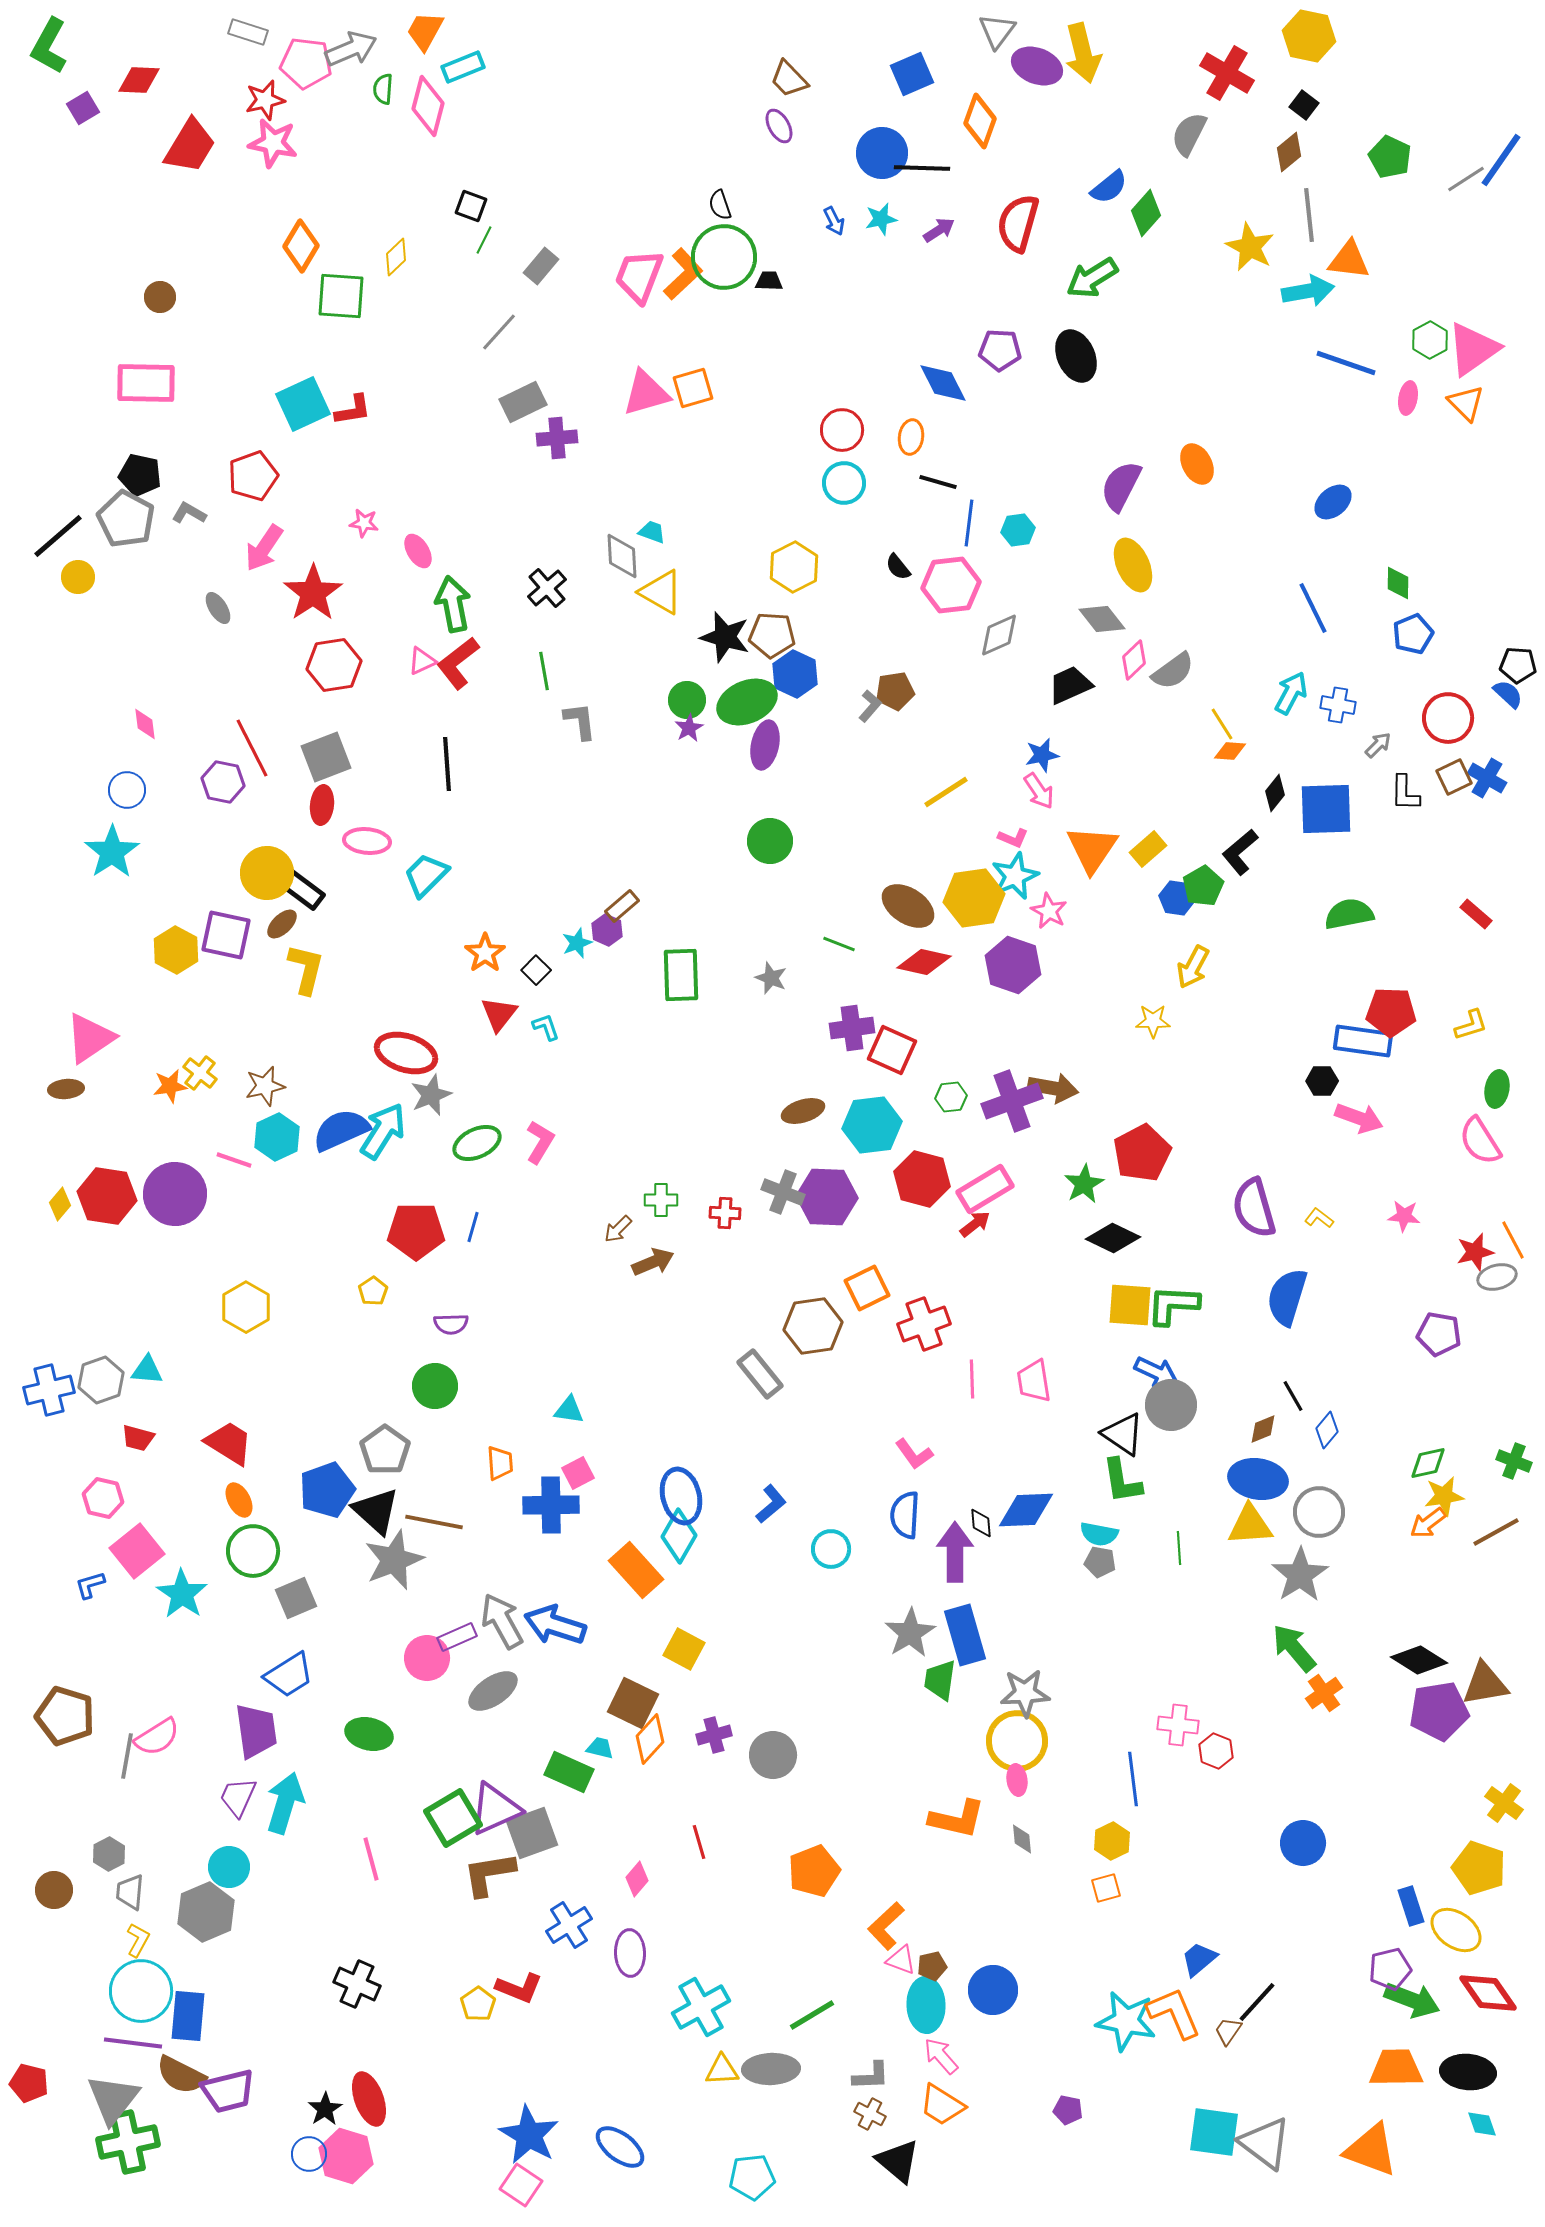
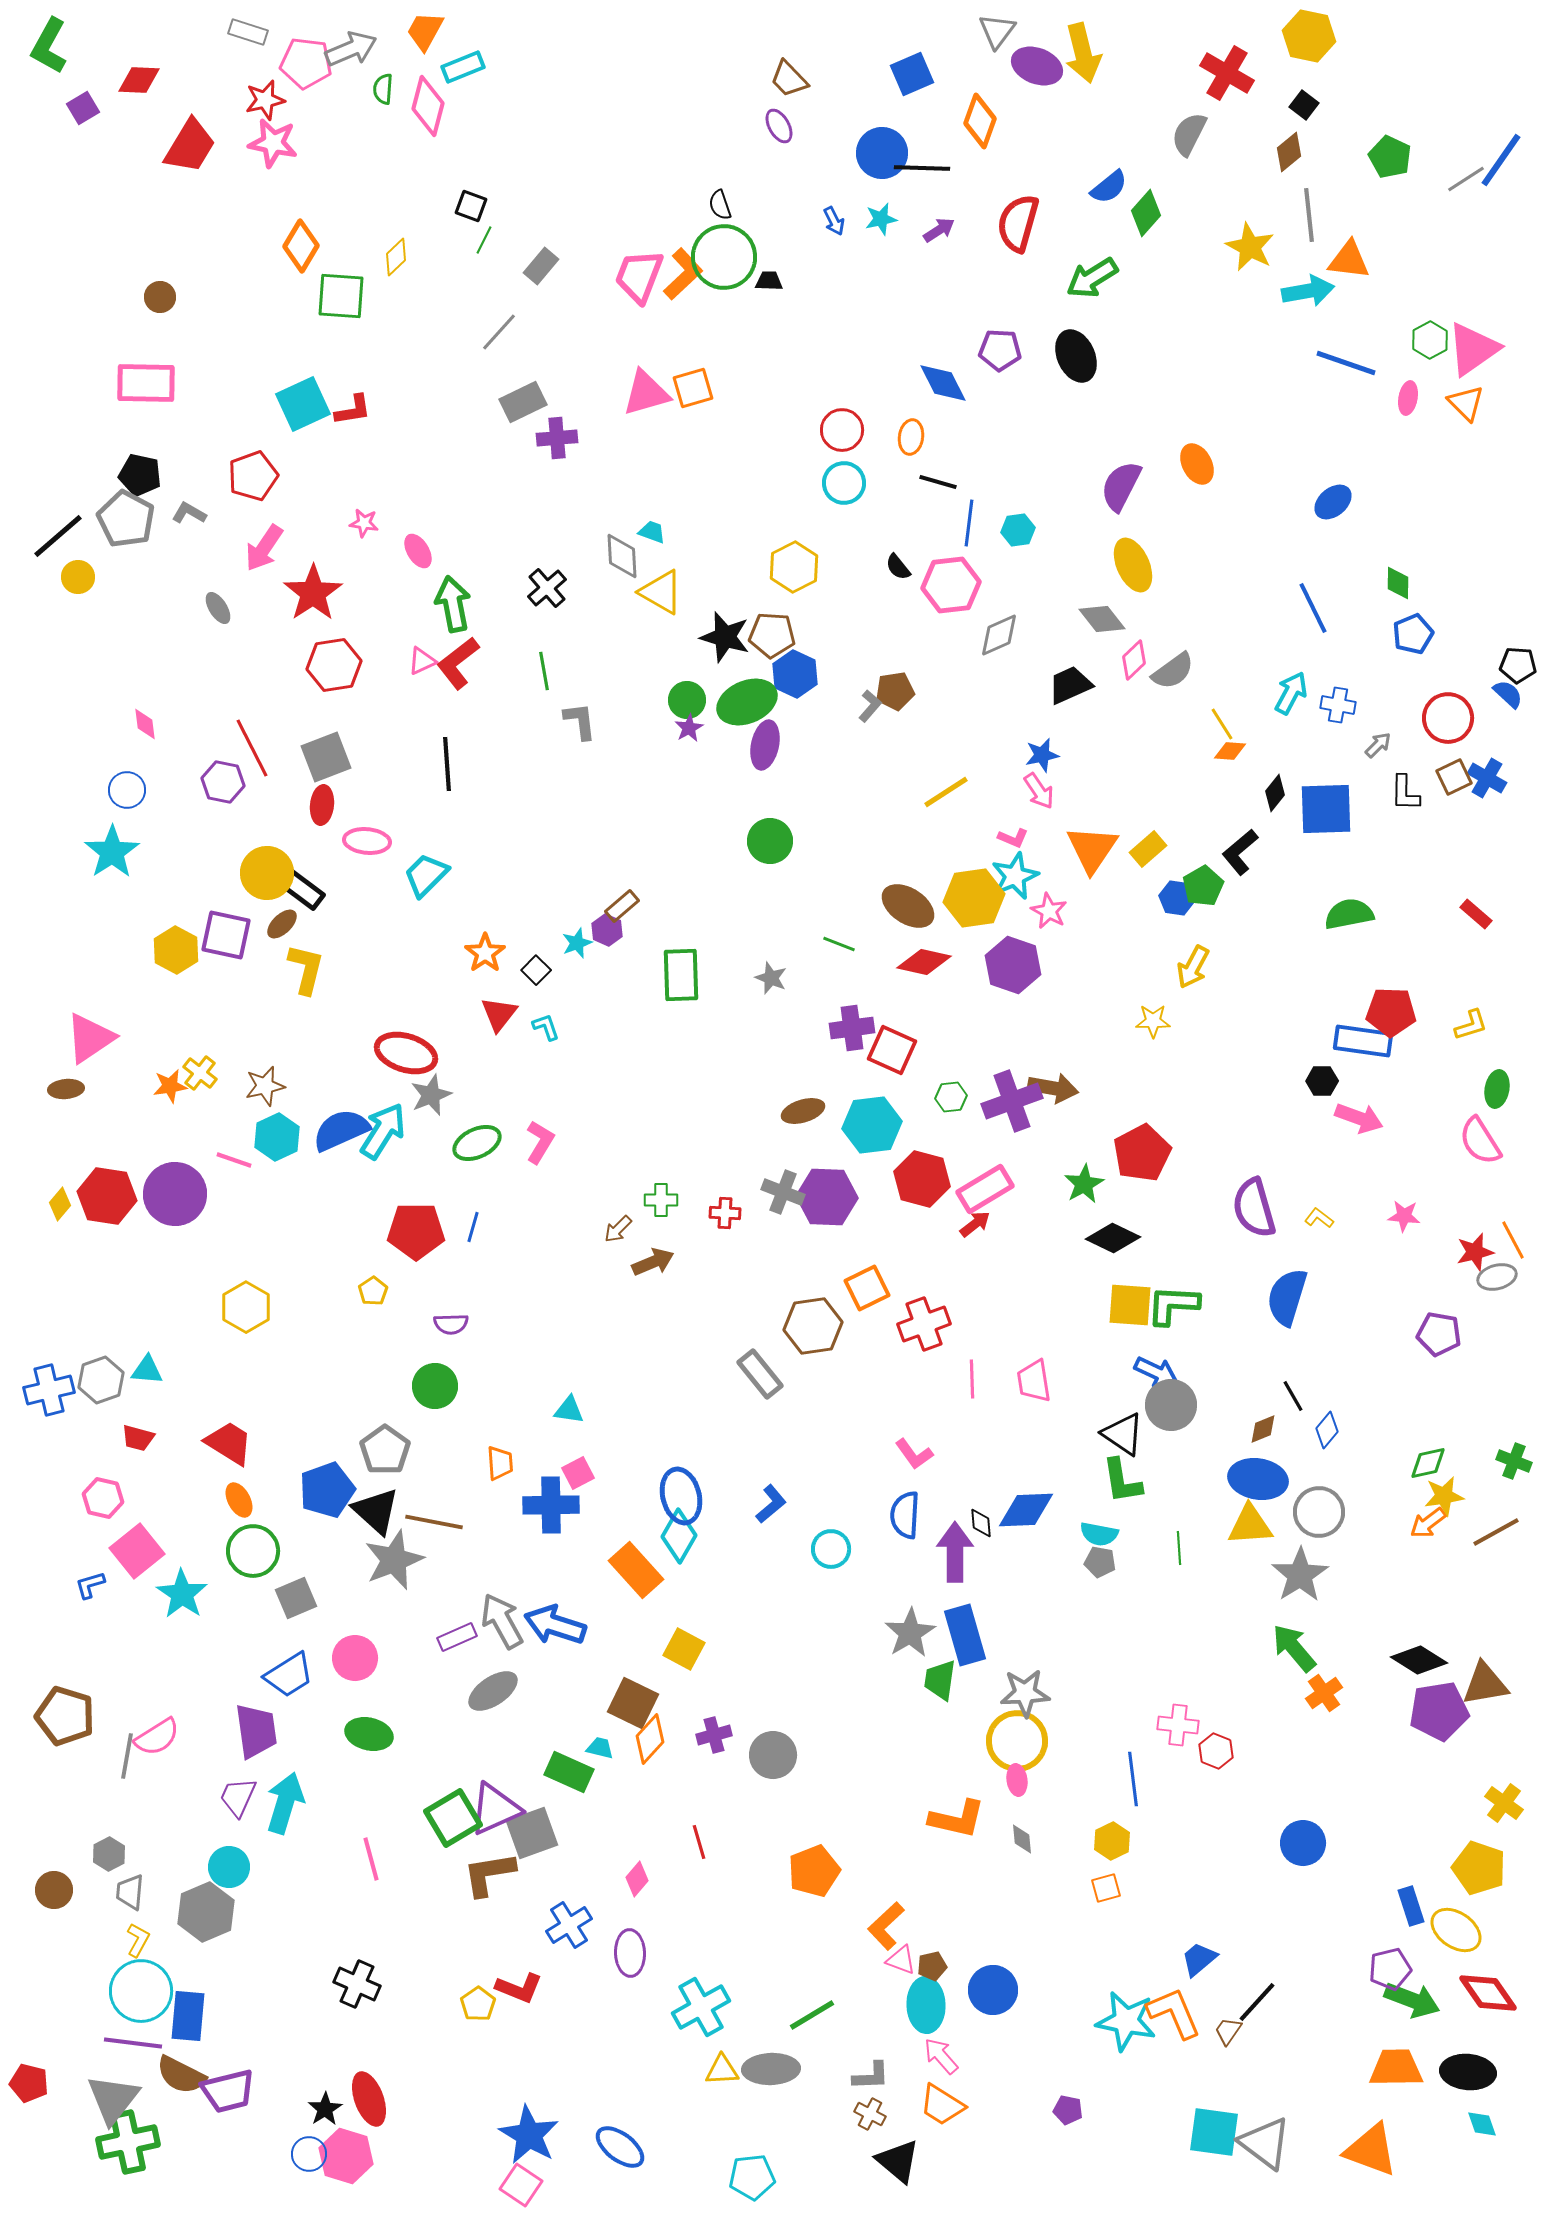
pink circle at (427, 1658): moved 72 px left
